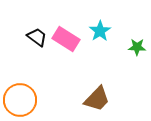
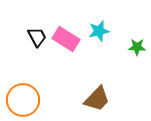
cyan star: moved 1 px left; rotated 20 degrees clockwise
black trapezoid: rotated 25 degrees clockwise
orange circle: moved 3 px right
